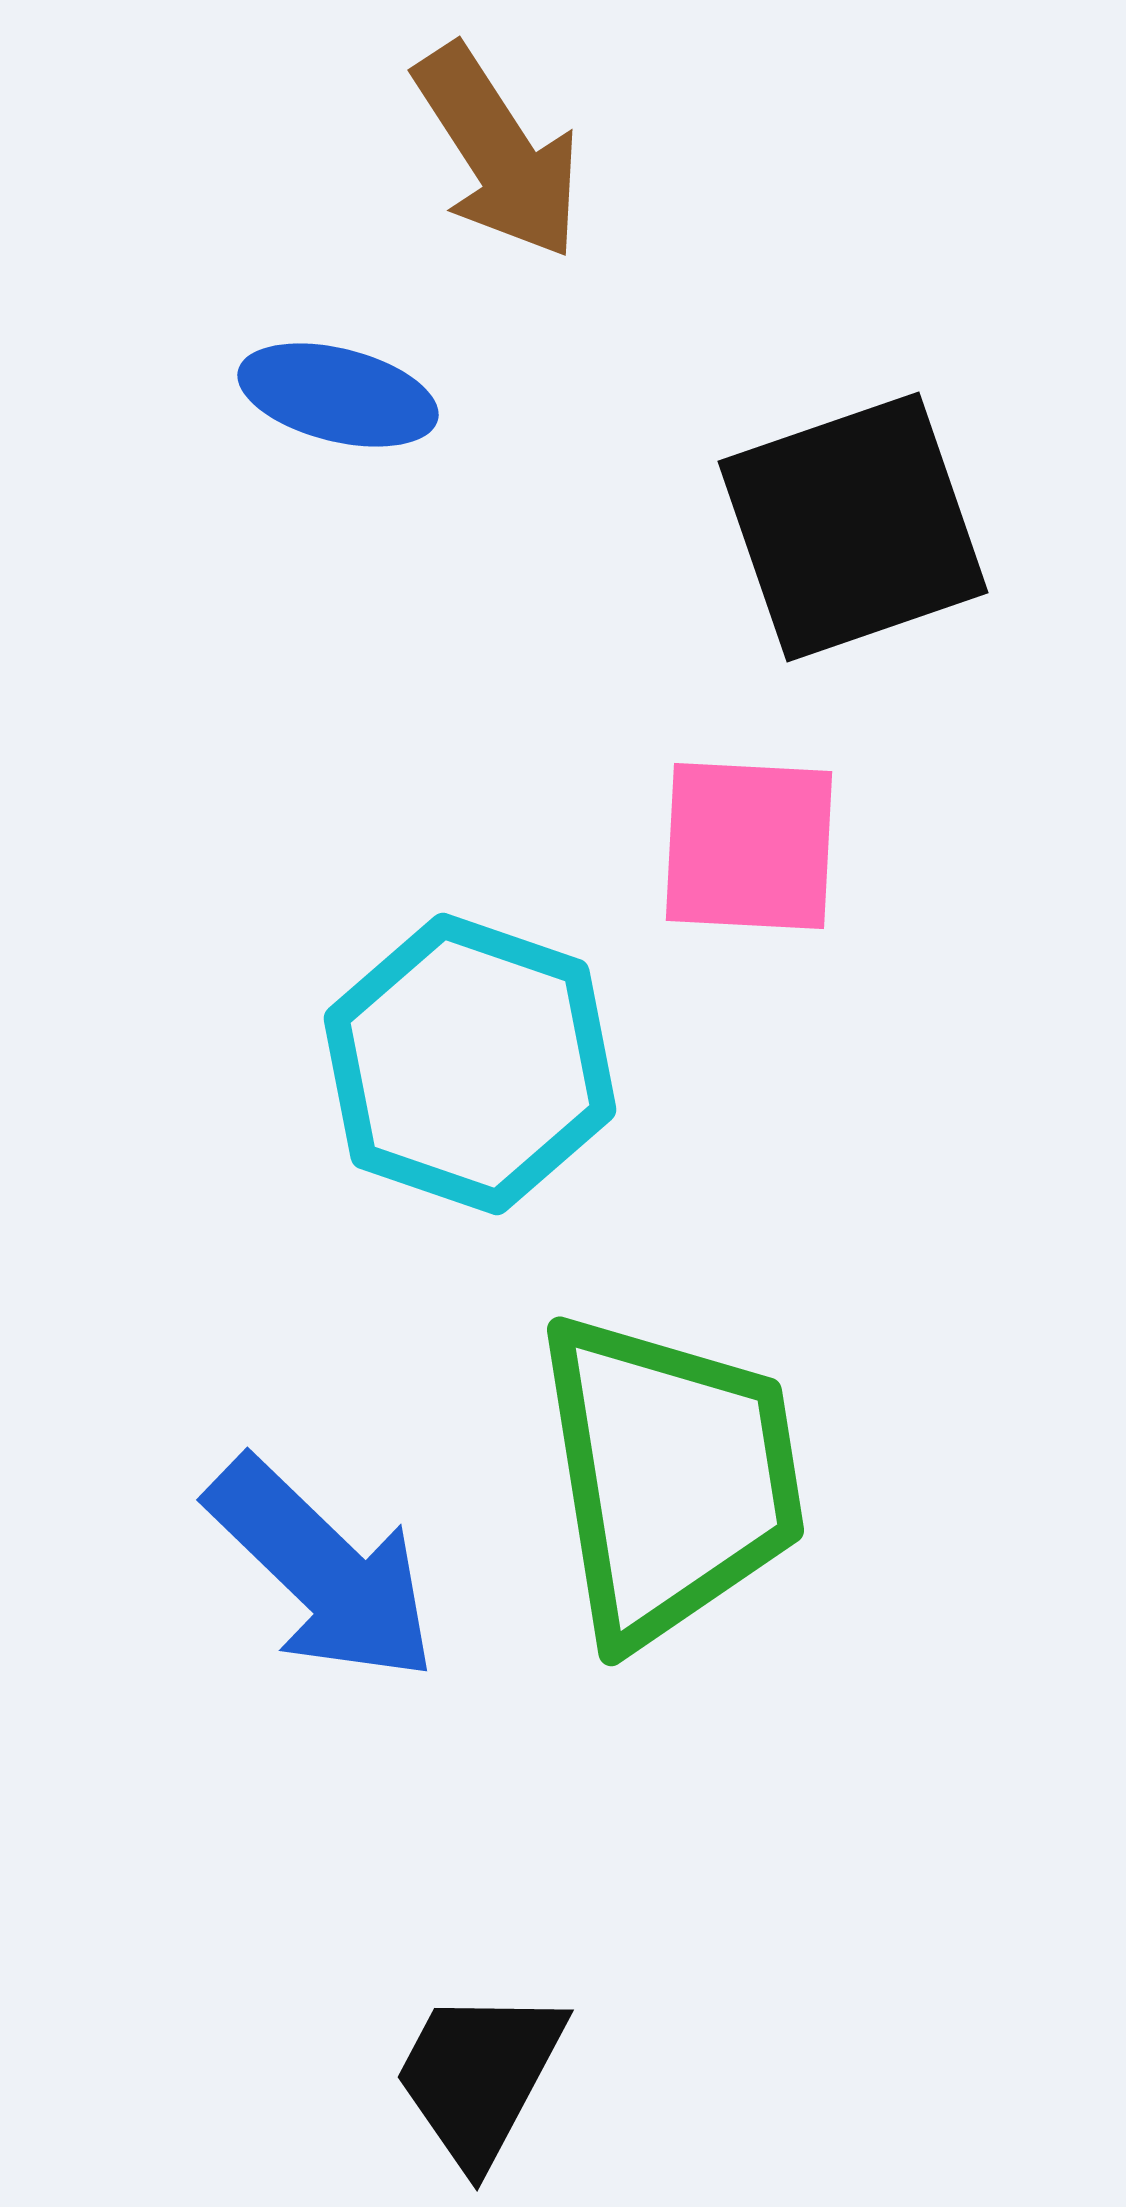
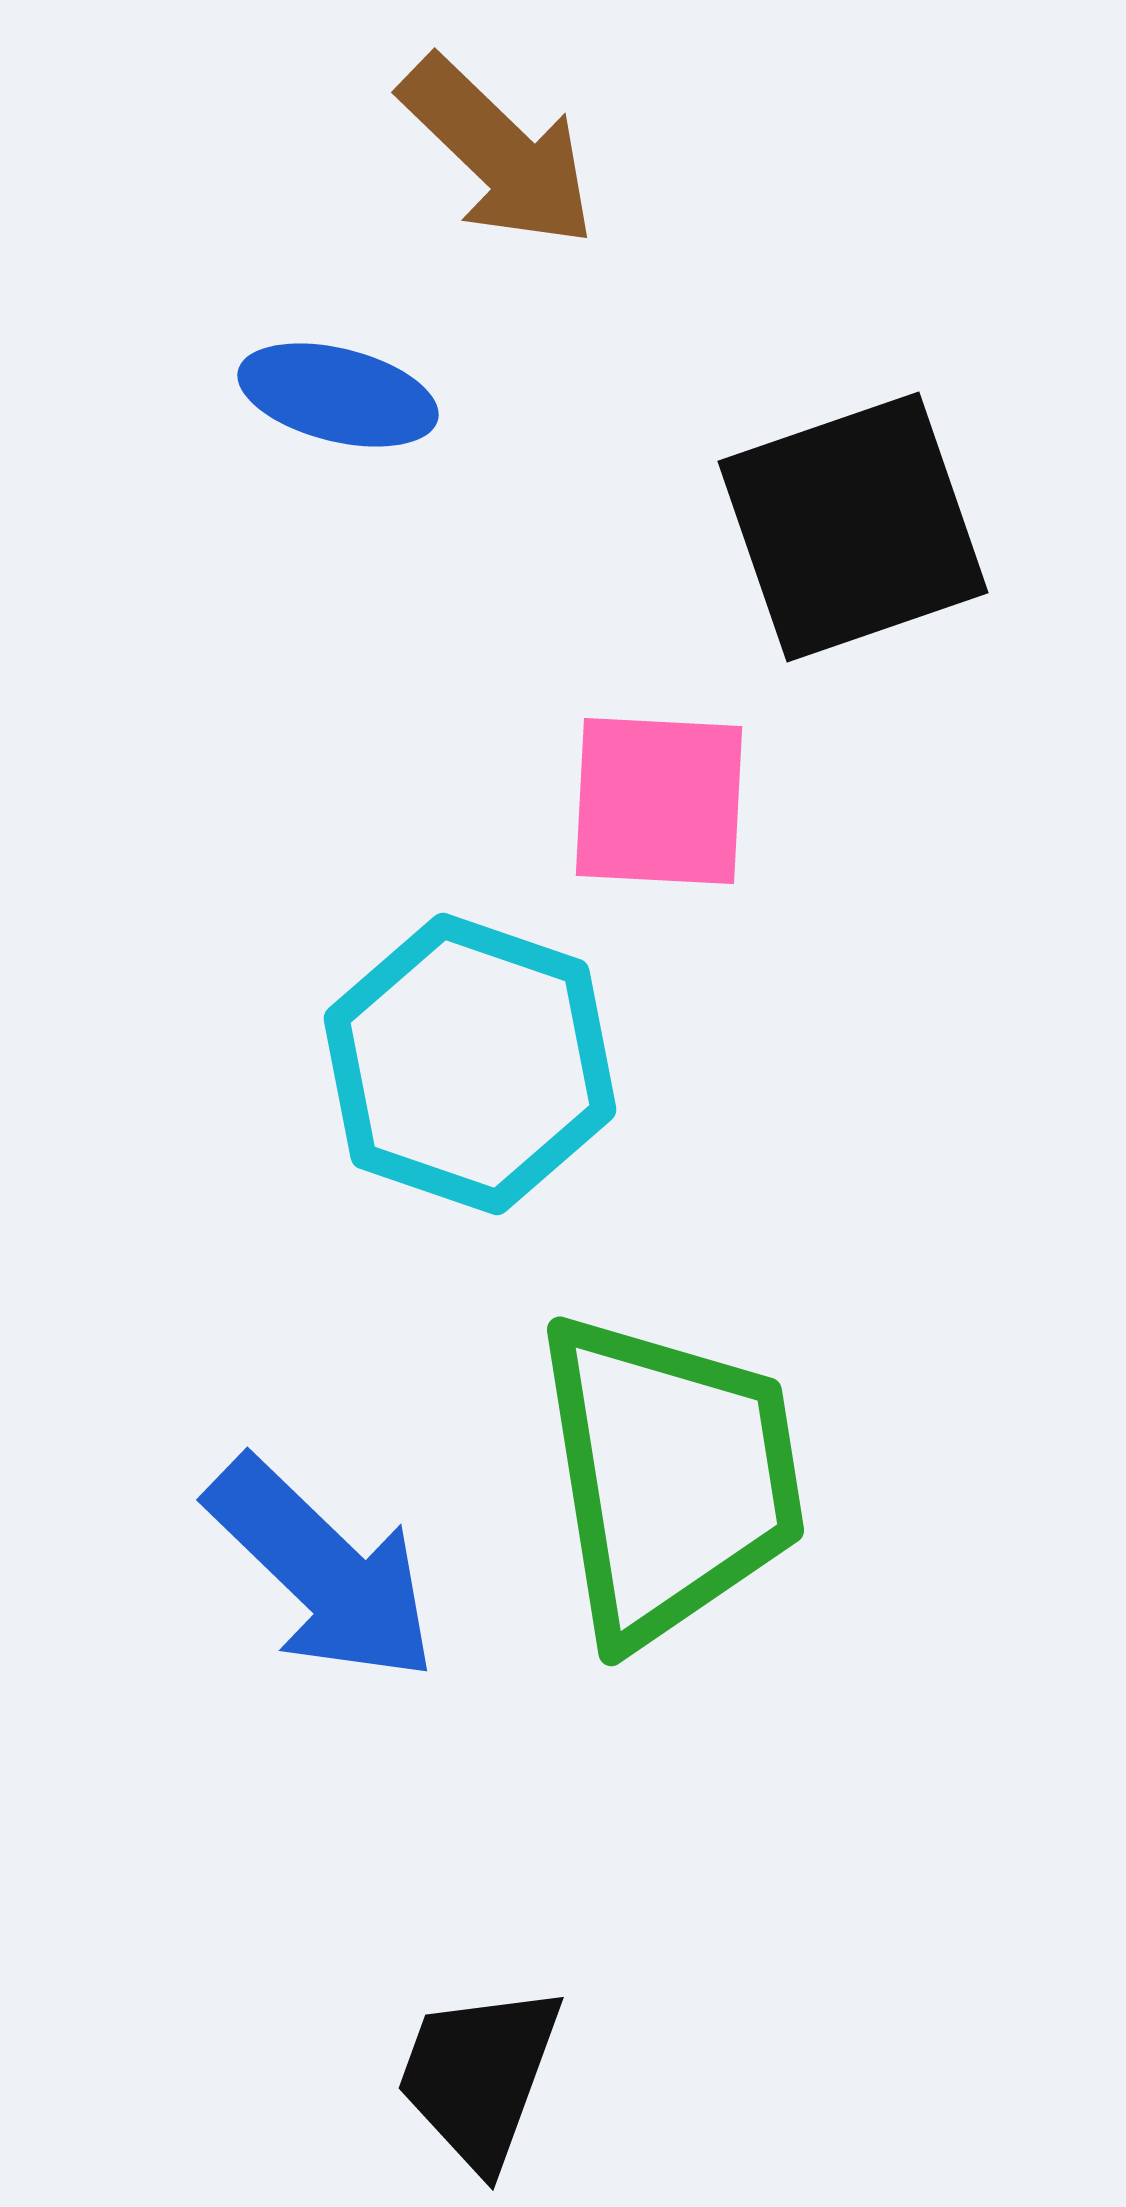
brown arrow: rotated 13 degrees counterclockwise
pink square: moved 90 px left, 45 px up
black trapezoid: rotated 8 degrees counterclockwise
